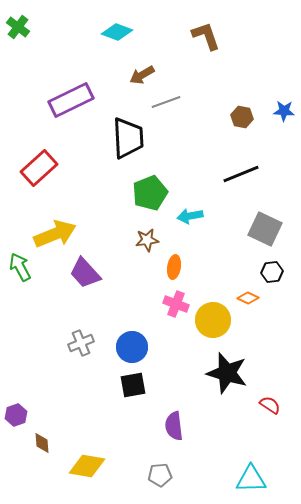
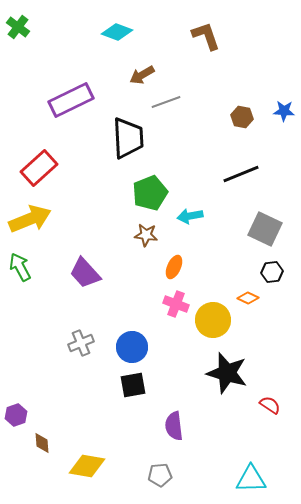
yellow arrow: moved 25 px left, 15 px up
brown star: moved 1 px left, 5 px up; rotated 15 degrees clockwise
orange ellipse: rotated 15 degrees clockwise
